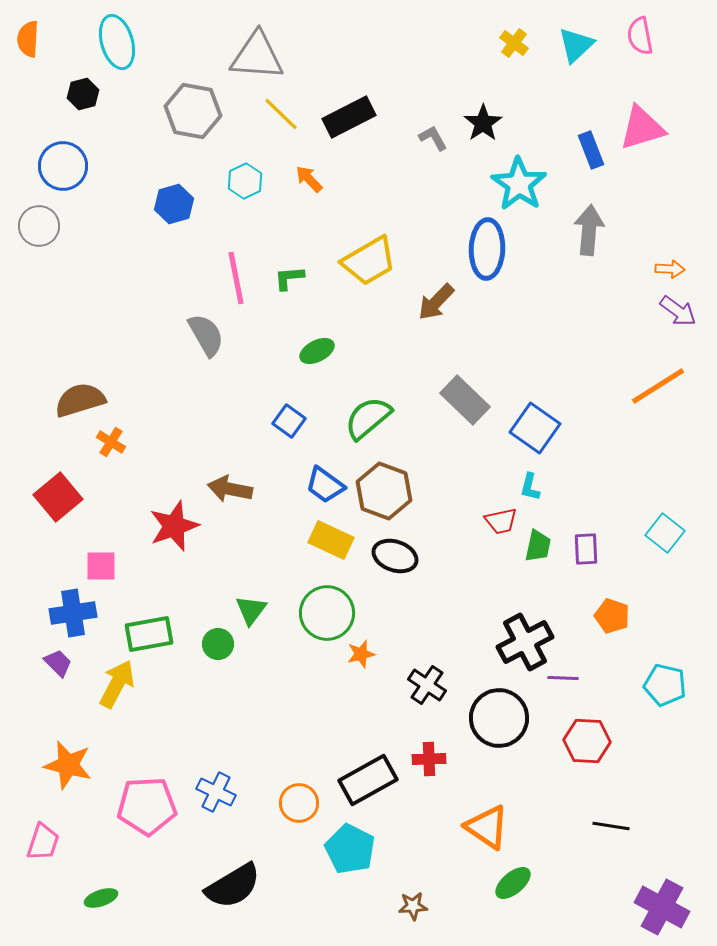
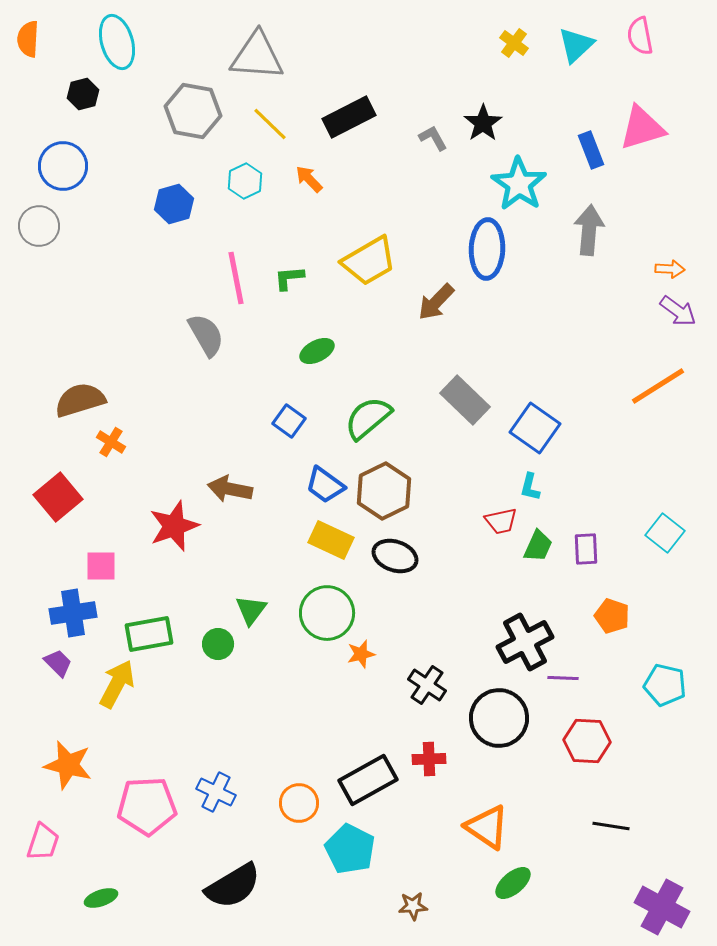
yellow line at (281, 114): moved 11 px left, 10 px down
brown hexagon at (384, 491): rotated 14 degrees clockwise
green trapezoid at (538, 546): rotated 12 degrees clockwise
